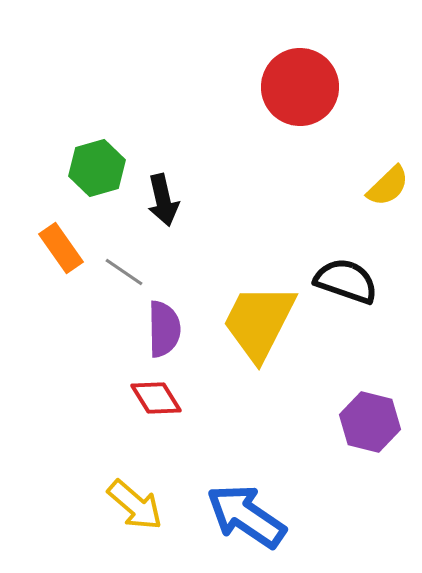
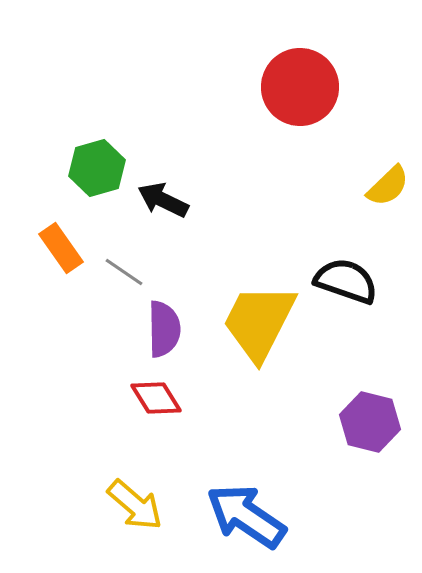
black arrow: rotated 129 degrees clockwise
